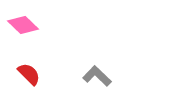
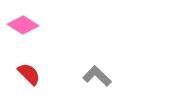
pink diamond: rotated 12 degrees counterclockwise
